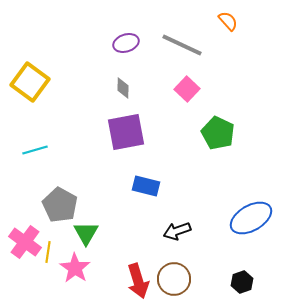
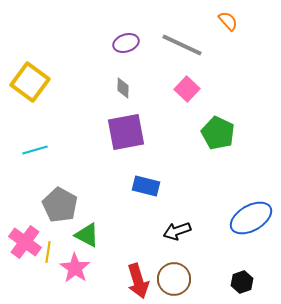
green triangle: moved 1 px right, 2 px down; rotated 32 degrees counterclockwise
